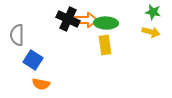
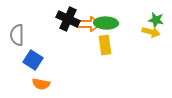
green star: moved 3 px right, 8 px down
orange arrow: moved 3 px right, 4 px down
